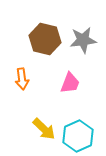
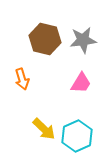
orange arrow: rotated 10 degrees counterclockwise
pink trapezoid: moved 11 px right; rotated 10 degrees clockwise
cyan hexagon: moved 1 px left
